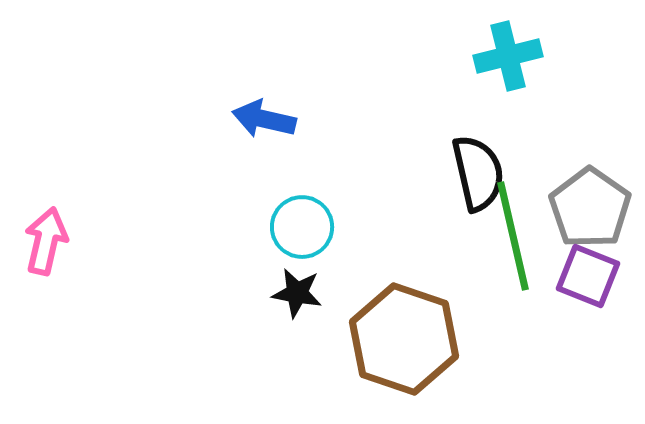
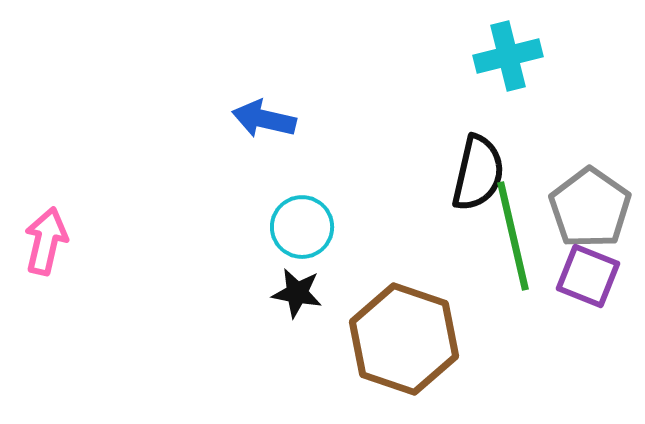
black semicircle: rotated 26 degrees clockwise
